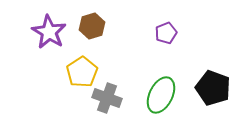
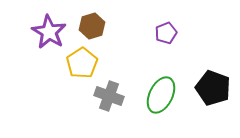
yellow pentagon: moved 9 px up
gray cross: moved 2 px right, 2 px up
